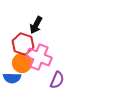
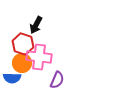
pink cross: rotated 15 degrees counterclockwise
